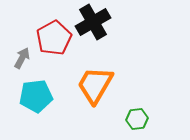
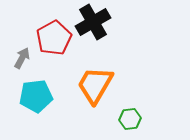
green hexagon: moved 7 px left
